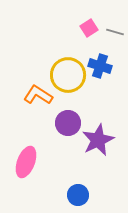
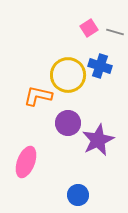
orange L-shape: moved 1 px down; rotated 20 degrees counterclockwise
